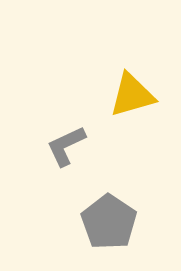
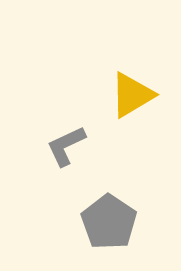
yellow triangle: rotated 15 degrees counterclockwise
